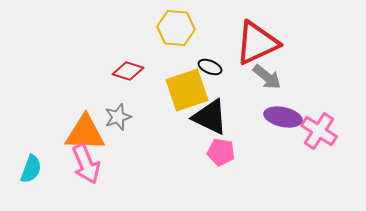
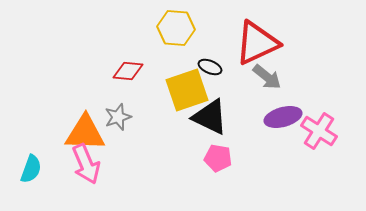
red diamond: rotated 12 degrees counterclockwise
purple ellipse: rotated 27 degrees counterclockwise
pink pentagon: moved 3 px left, 6 px down
